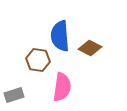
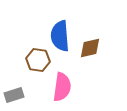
brown diamond: rotated 40 degrees counterclockwise
